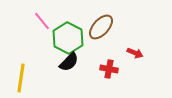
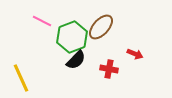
pink line: rotated 24 degrees counterclockwise
green hexagon: moved 4 px right, 1 px up; rotated 12 degrees clockwise
red arrow: moved 1 px down
black semicircle: moved 7 px right, 2 px up
yellow line: rotated 32 degrees counterclockwise
